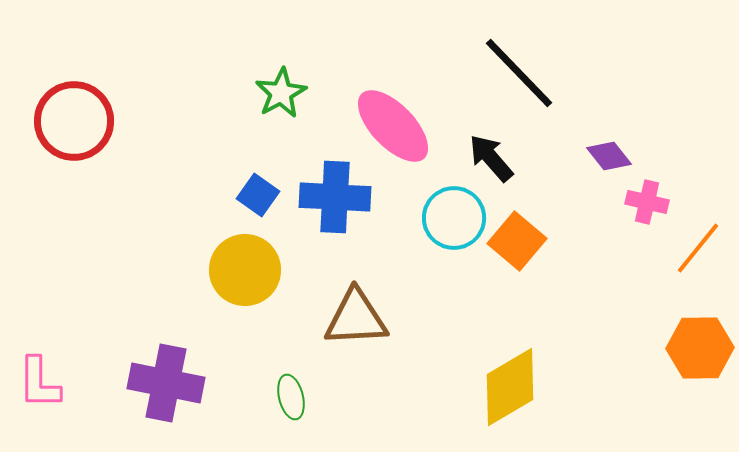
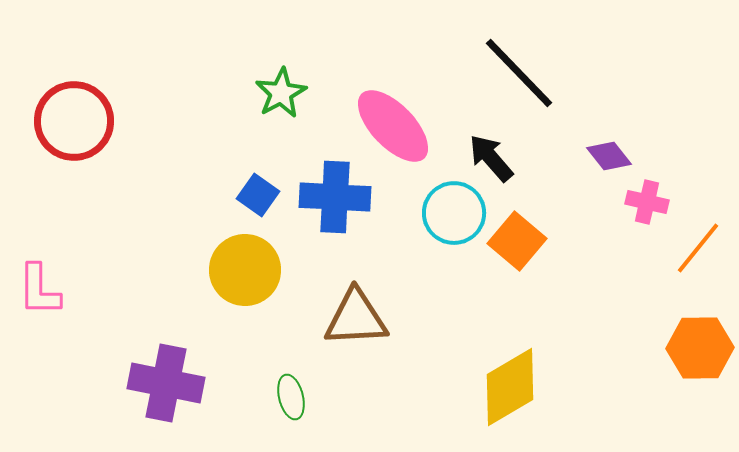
cyan circle: moved 5 px up
pink L-shape: moved 93 px up
